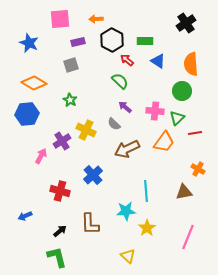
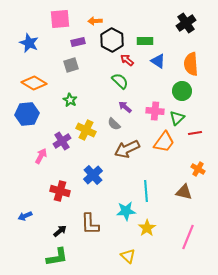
orange arrow: moved 1 px left, 2 px down
brown triangle: rotated 24 degrees clockwise
green L-shape: rotated 95 degrees clockwise
